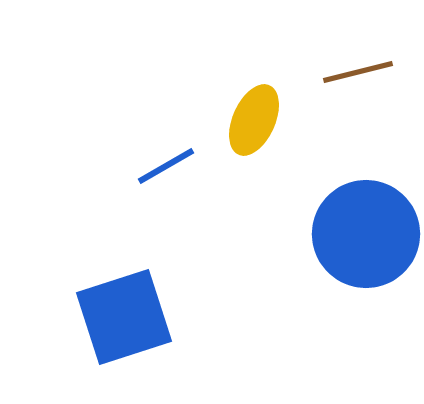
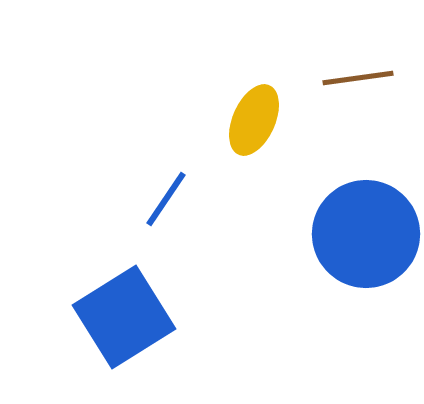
brown line: moved 6 px down; rotated 6 degrees clockwise
blue line: moved 33 px down; rotated 26 degrees counterclockwise
blue square: rotated 14 degrees counterclockwise
